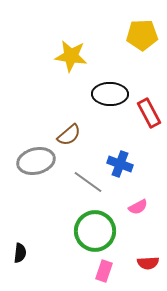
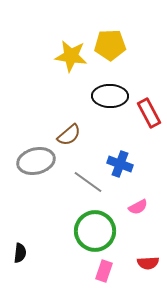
yellow pentagon: moved 32 px left, 10 px down
black ellipse: moved 2 px down
